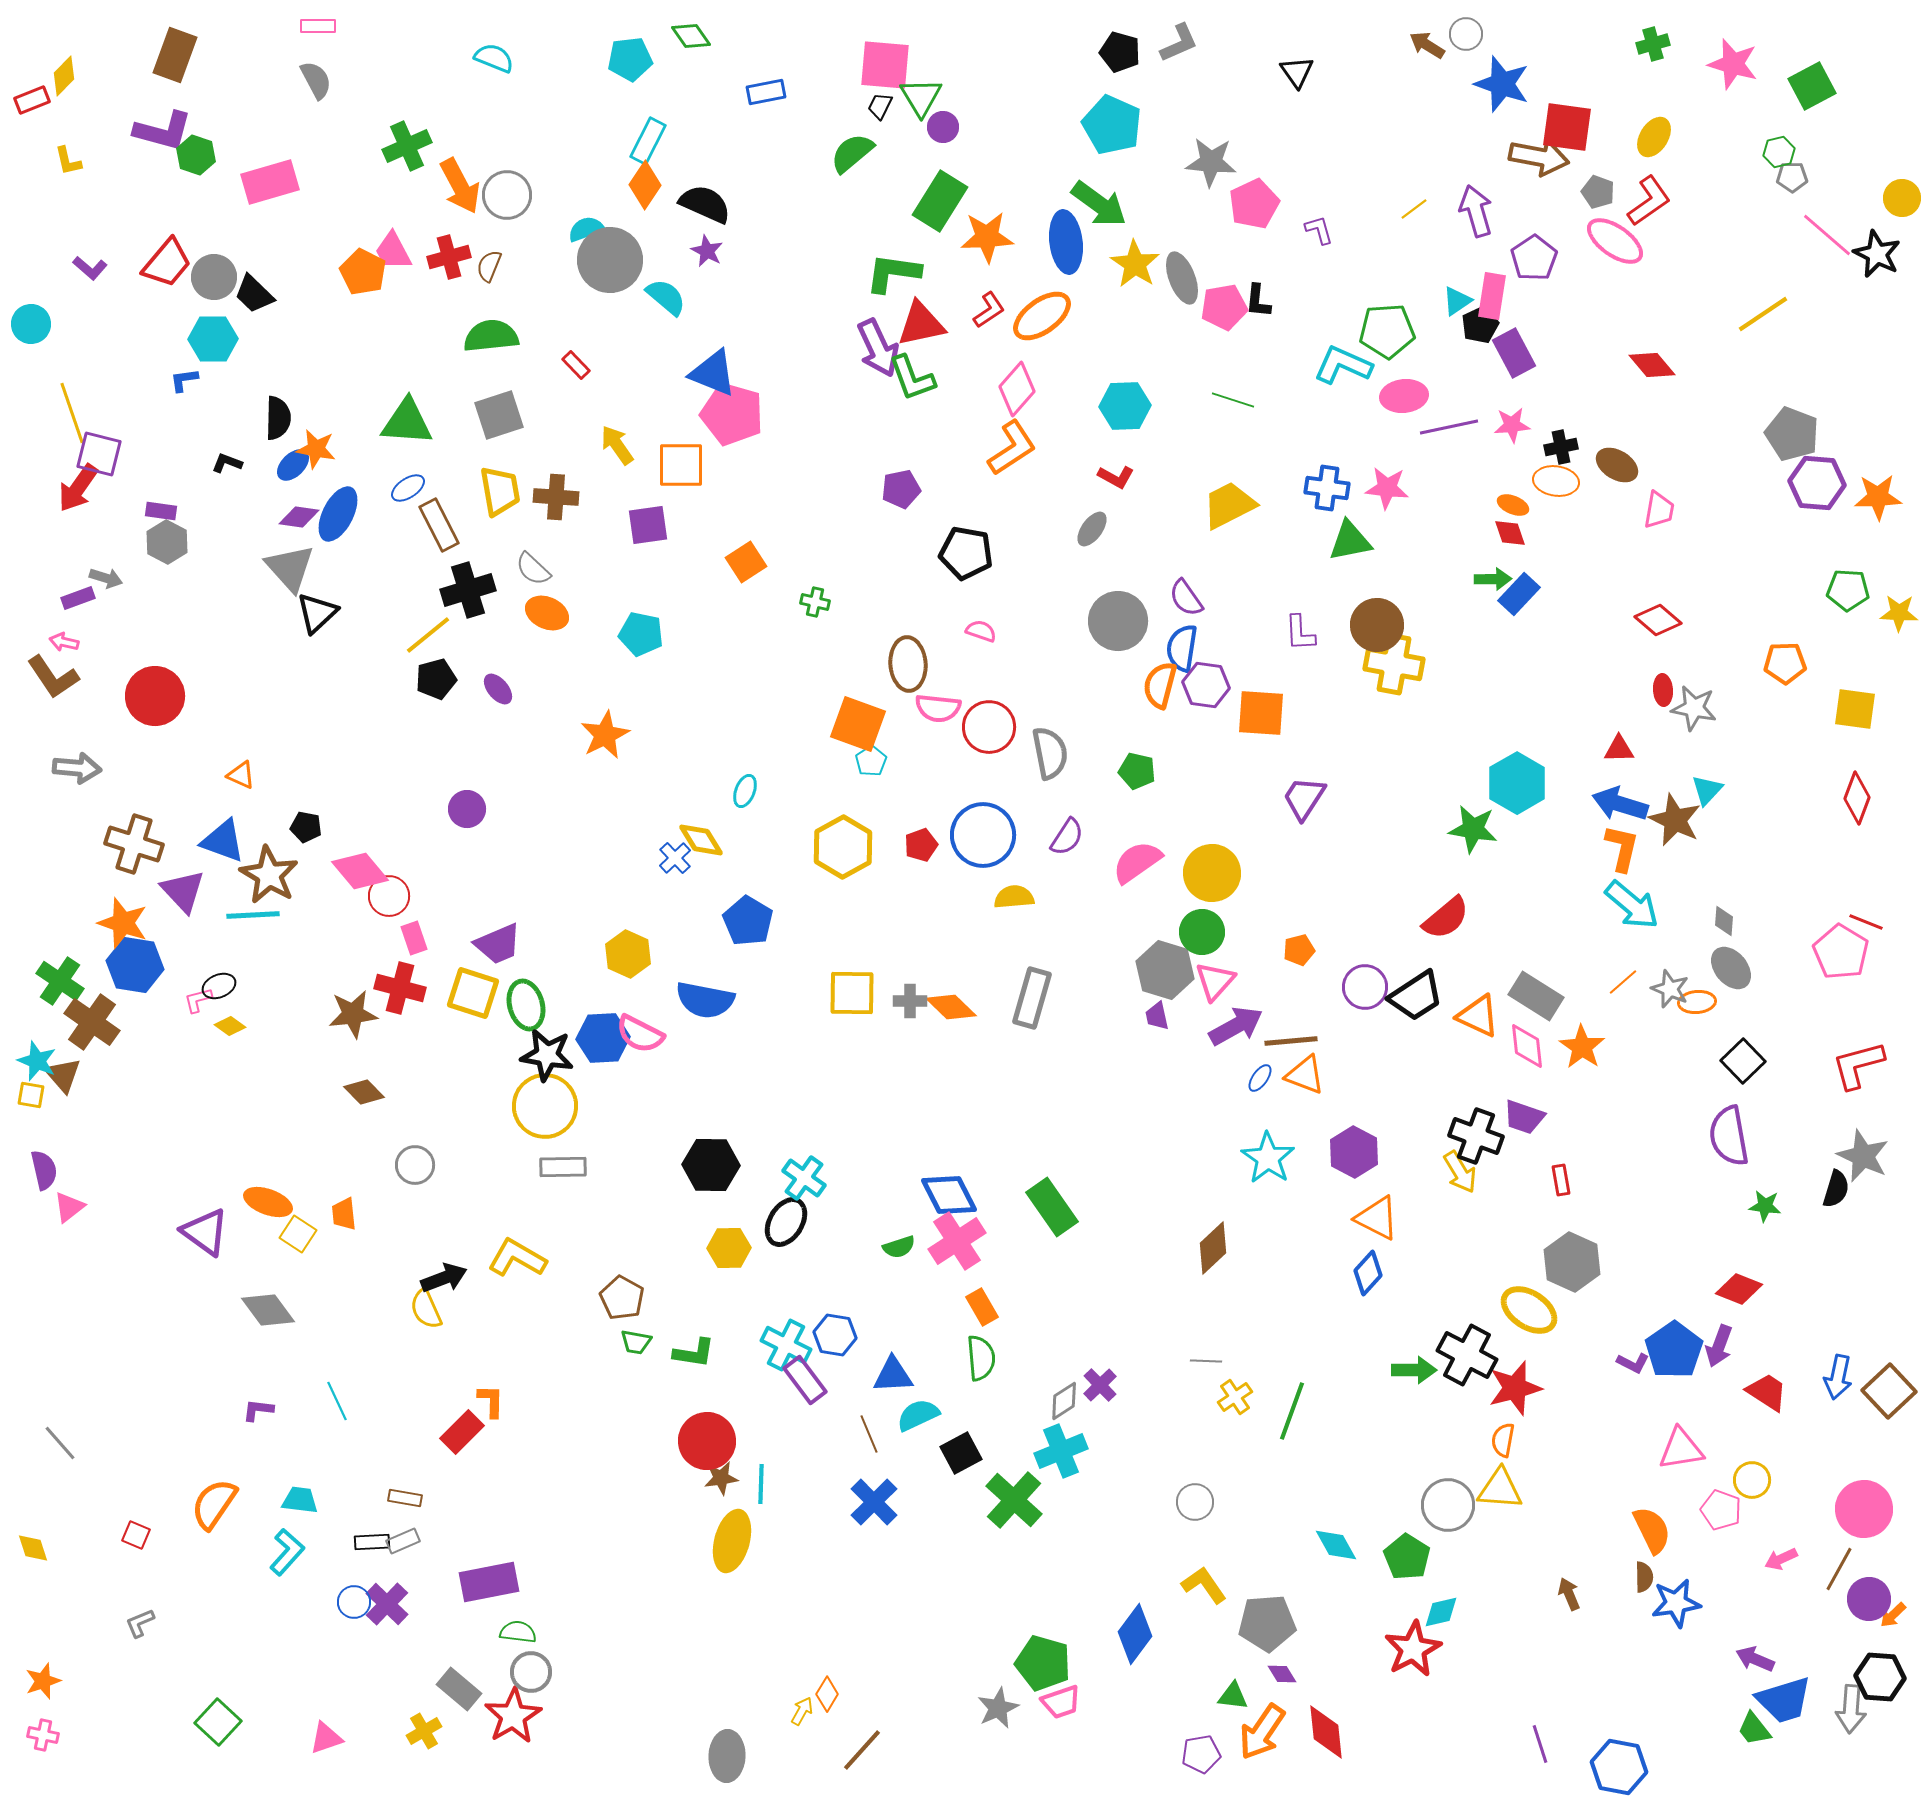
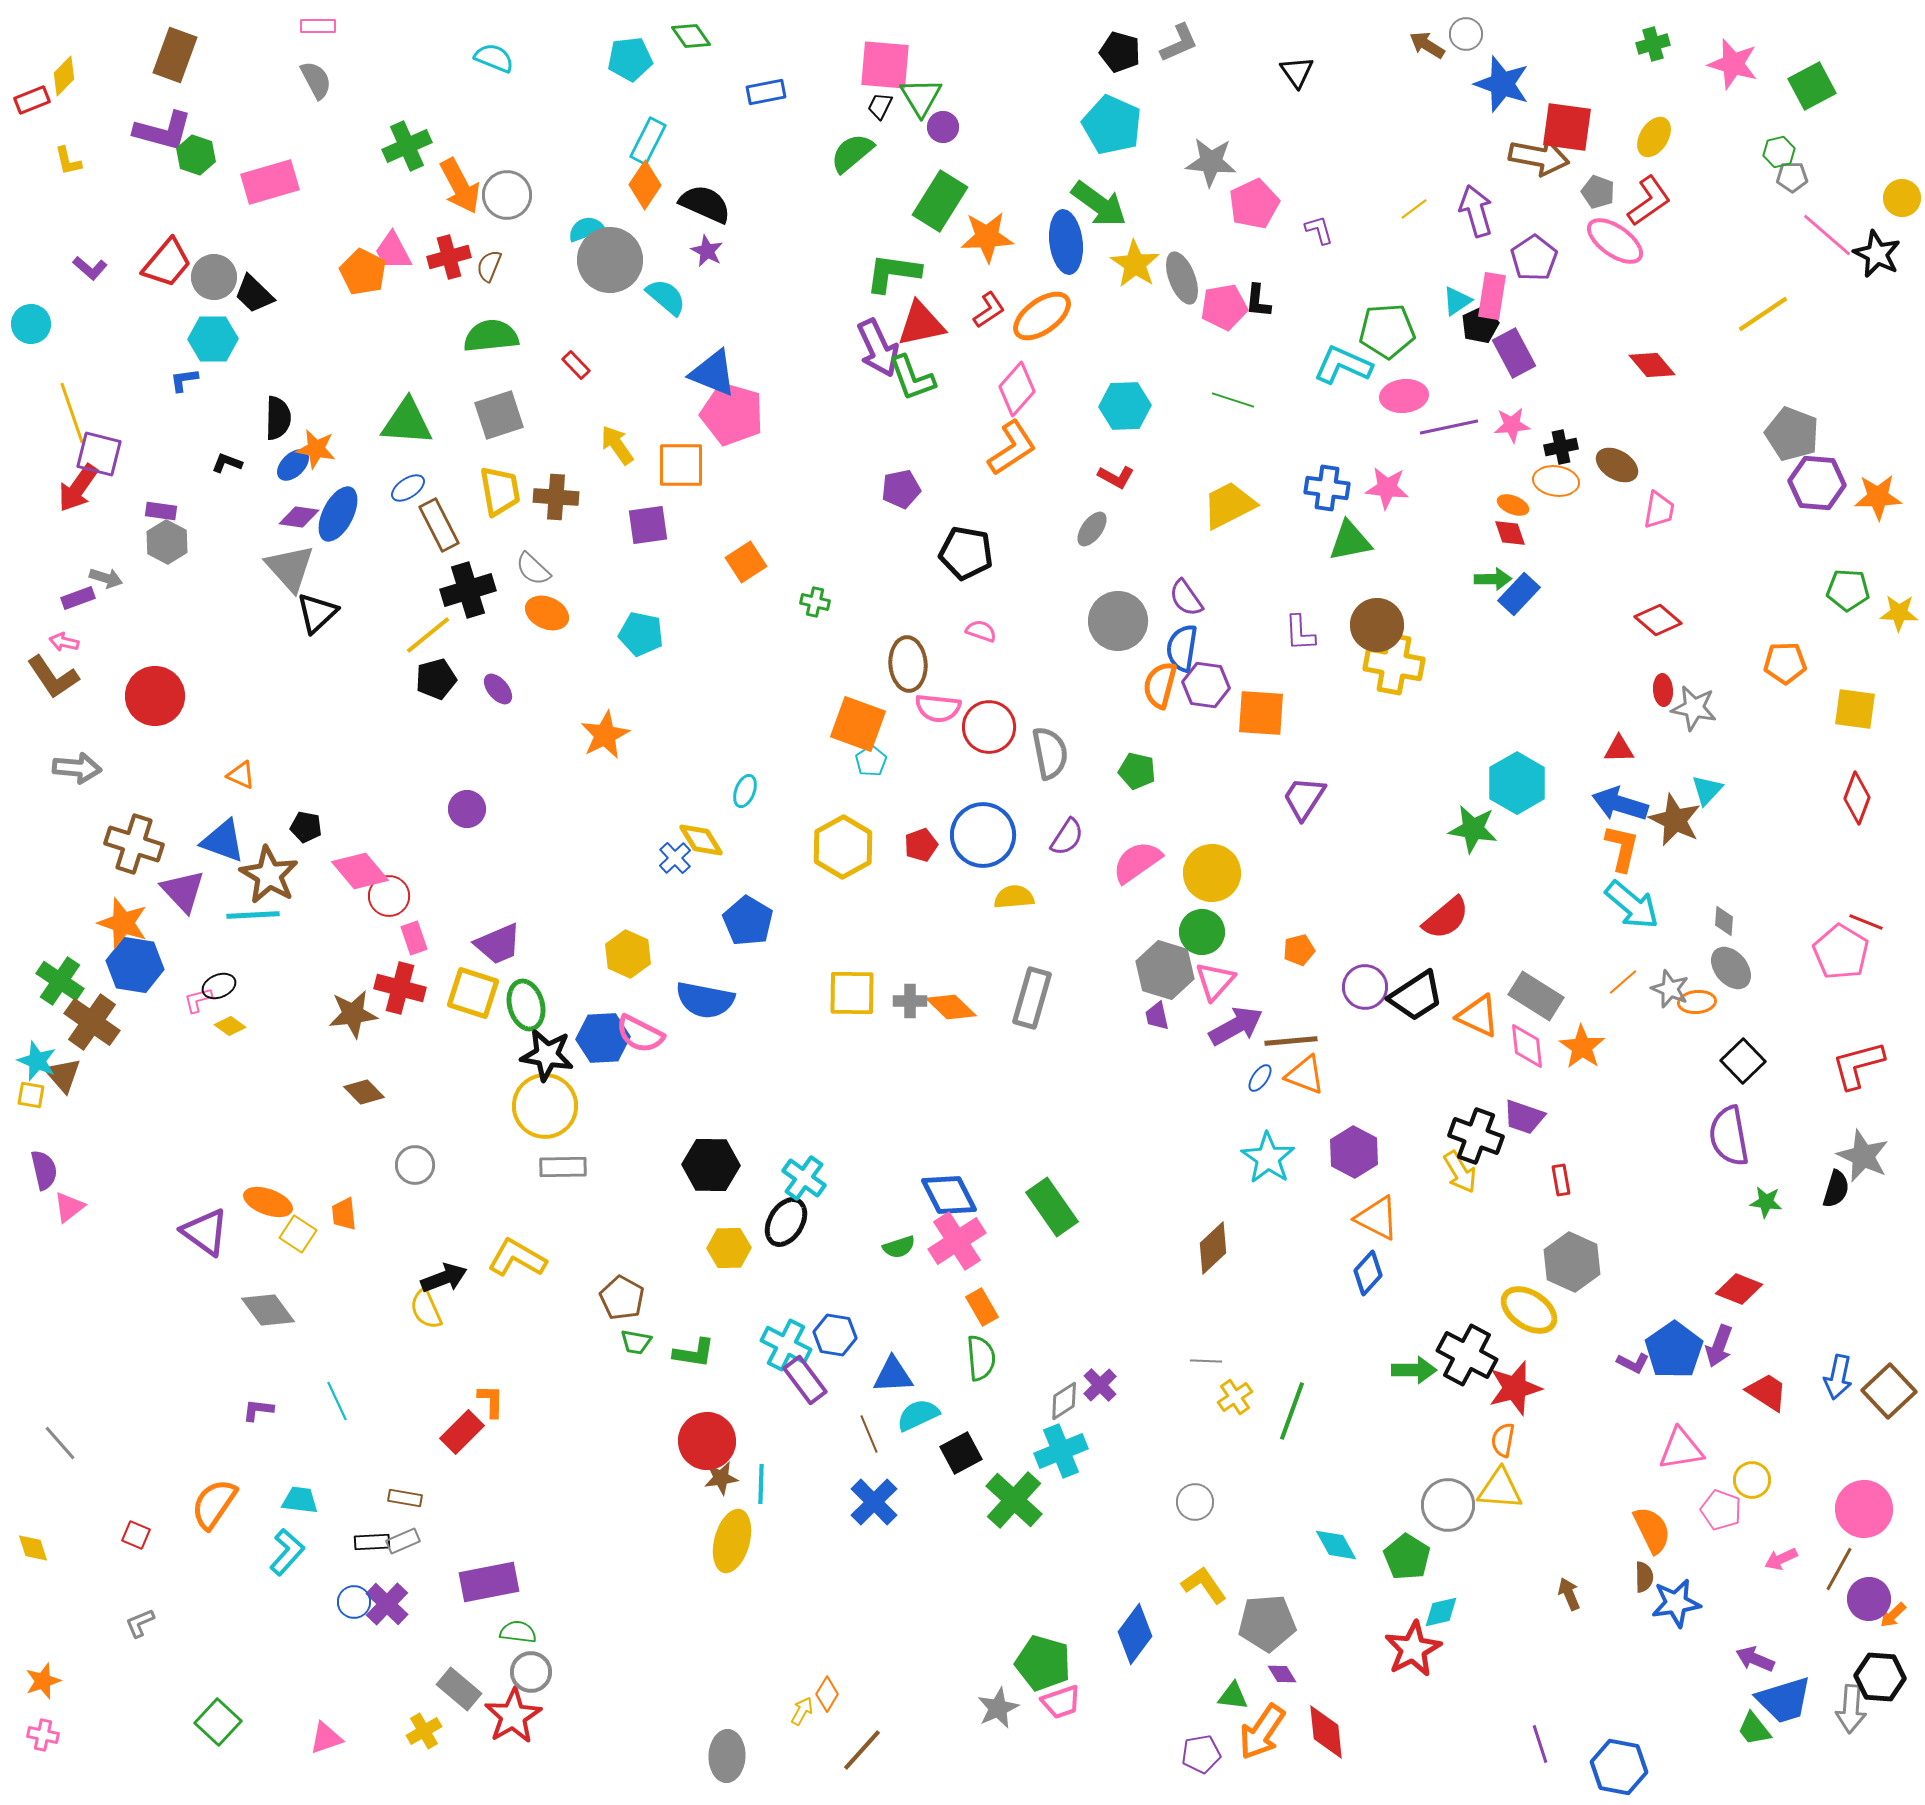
green star at (1765, 1206): moved 1 px right, 4 px up
